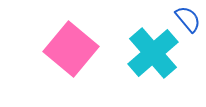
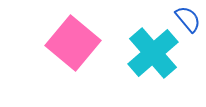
pink square: moved 2 px right, 6 px up
